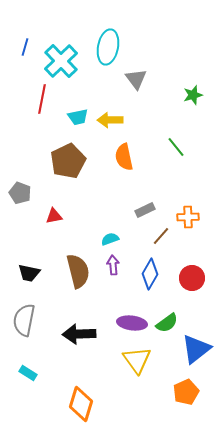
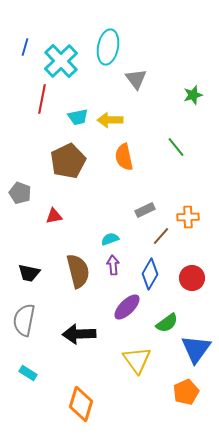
purple ellipse: moved 5 px left, 16 px up; rotated 52 degrees counterclockwise
blue triangle: rotated 16 degrees counterclockwise
